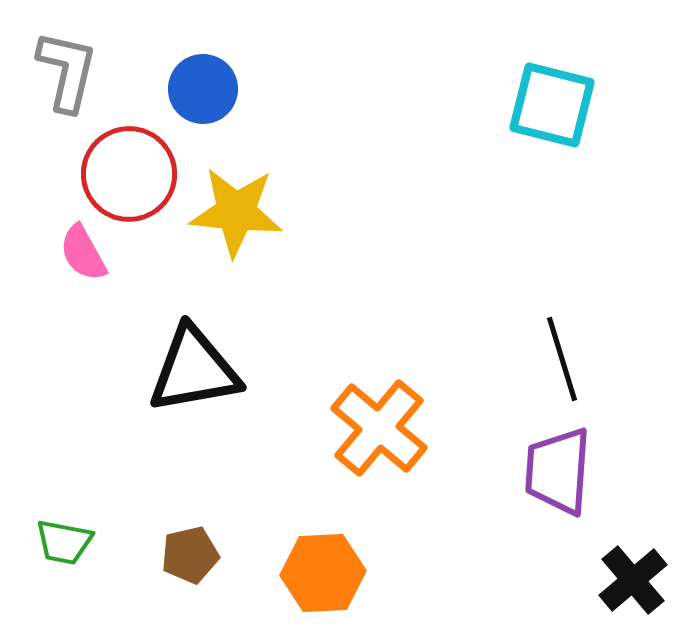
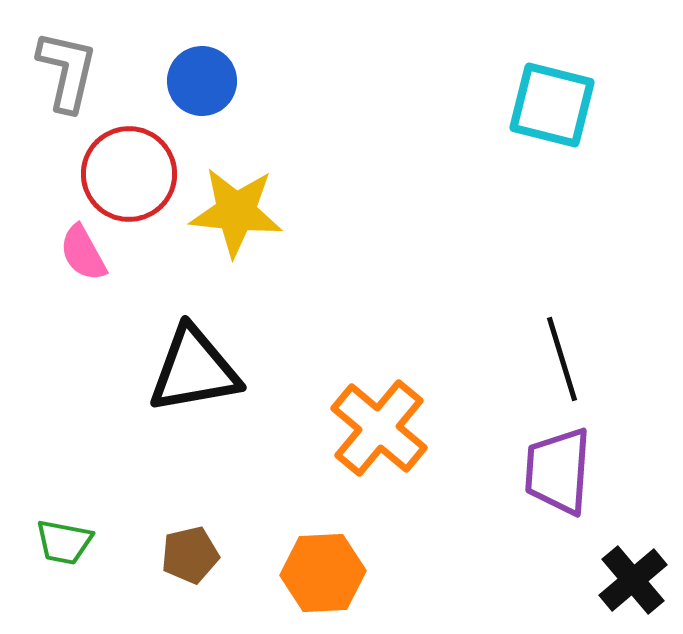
blue circle: moved 1 px left, 8 px up
